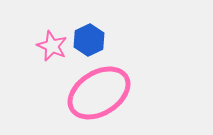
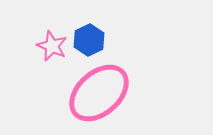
pink ellipse: rotated 10 degrees counterclockwise
